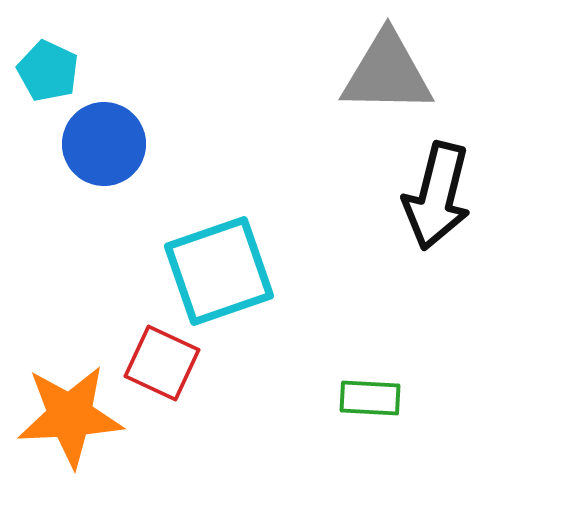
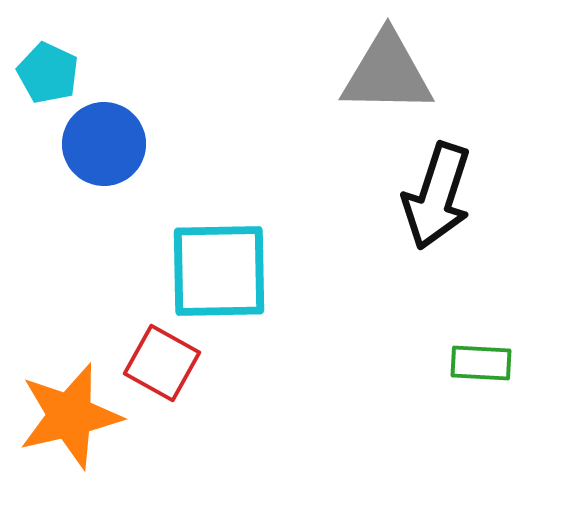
cyan pentagon: moved 2 px down
black arrow: rotated 4 degrees clockwise
cyan square: rotated 18 degrees clockwise
red square: rotated 4 degrees clockwise
green rectangle: moved 111 px right, 35 px up
orange star: rotated 10 degrees counterclockwise
